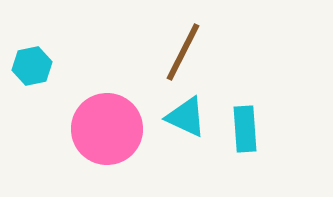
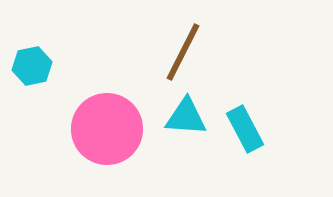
cyan triangle: rotated 21 degrees counterclockwise
cyan rectangle: rotated 24 degrees counterclockwise
